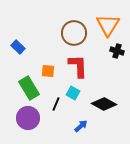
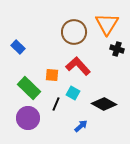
orange triangle: moved 1 px left, 1 px up
brown circle: moved 1 px up
black cross: moved 2 px up
red L-shape: rotated 40 degrees counterclockwise
orange square: moved 4 px right, 4 px down
green rectangle: rotated 15 degrees counterclockwise
